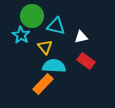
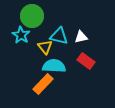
cyan triangle: moved 3 px right, 10 px down
